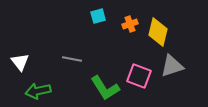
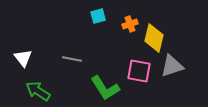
yellow diamond: moved 4 px left, 6 px down
white triangle: moved 3 px right, 4 px up
pink square: moved 5 px up; rotated 10 degrees counterclockwise
green arrow: rotated 45 degrees clockwise
